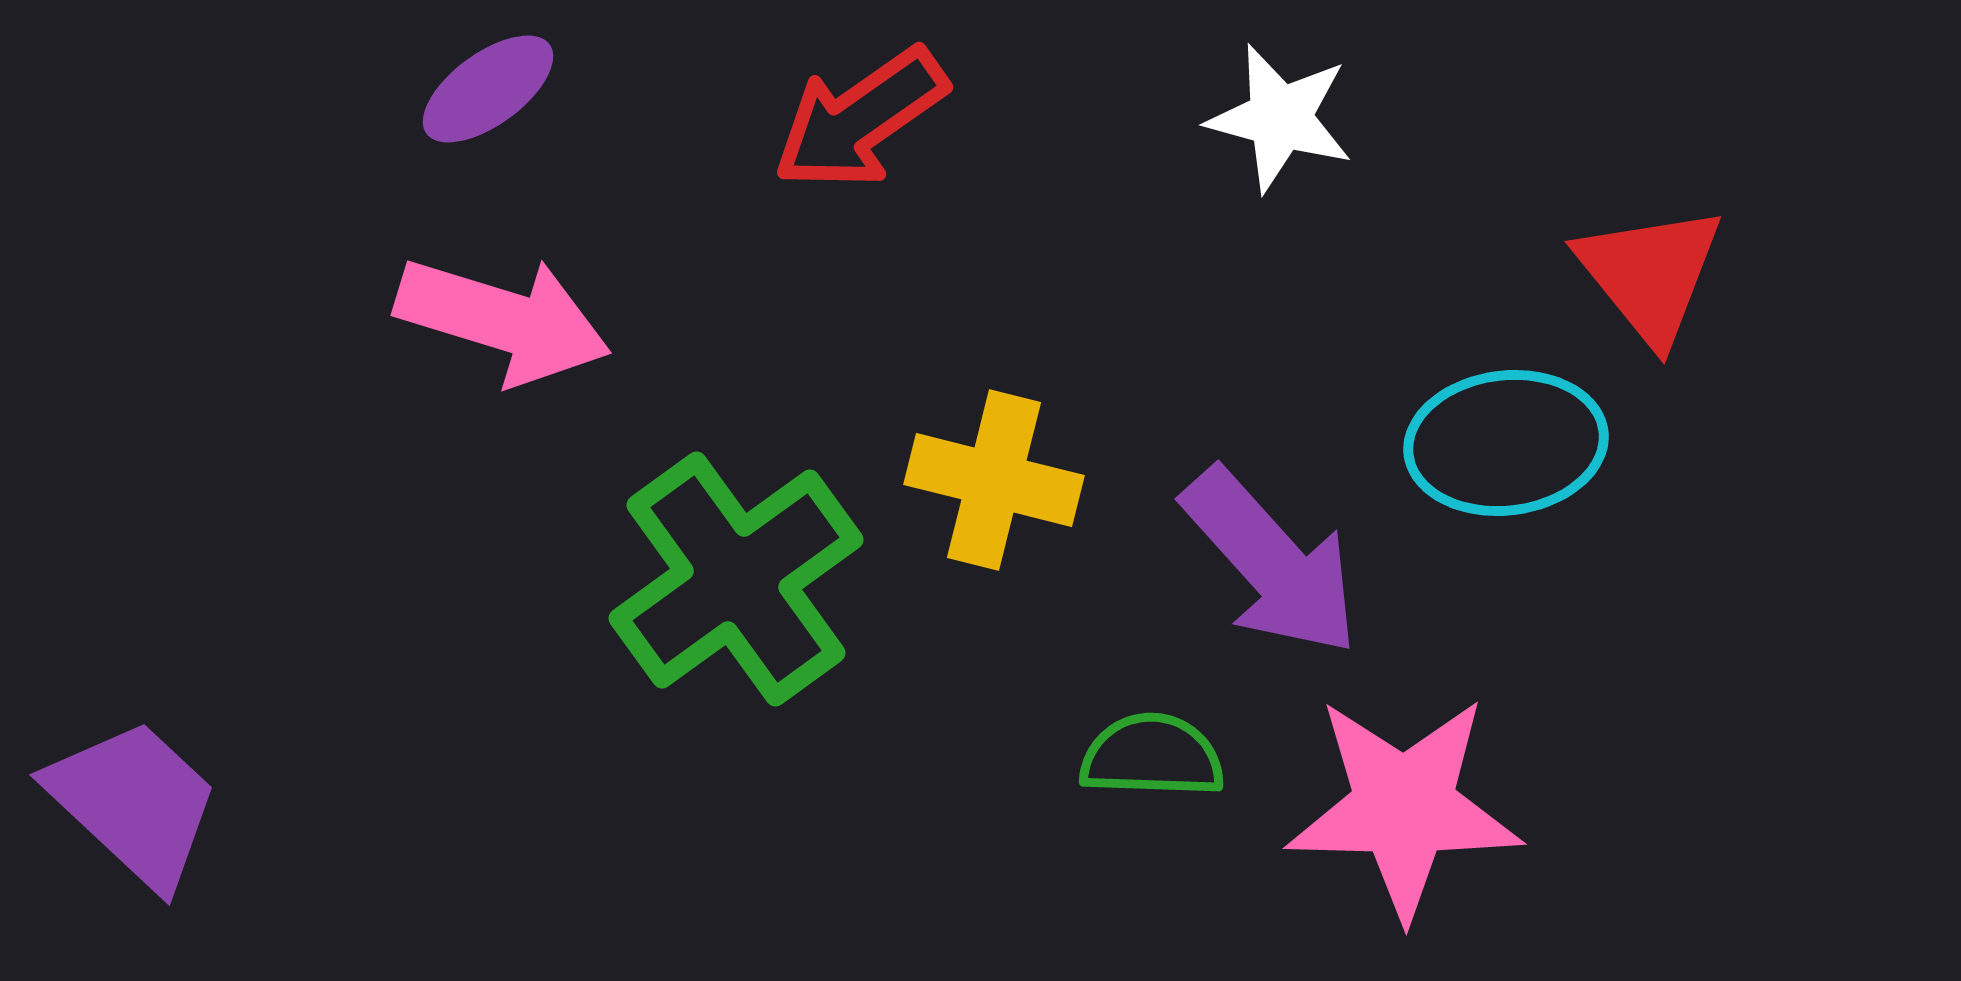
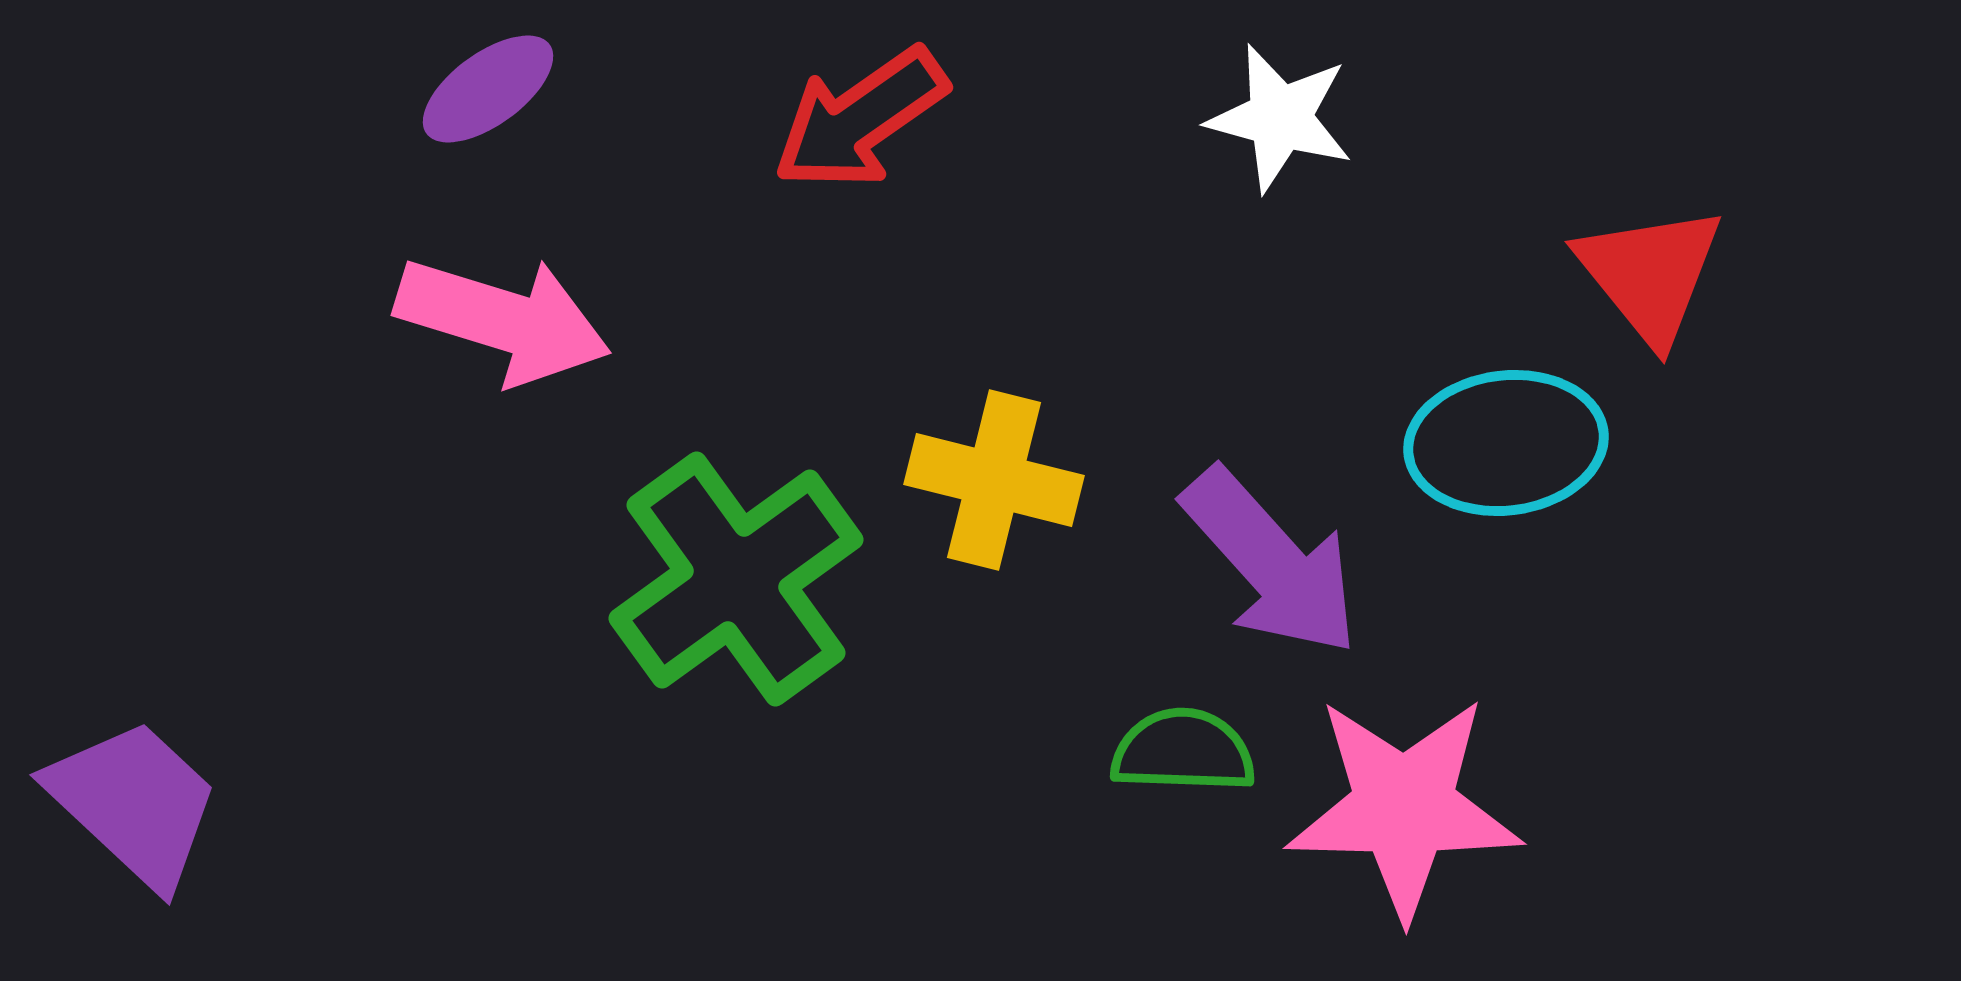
green semicircle: moved 31 px right, 5 px up
